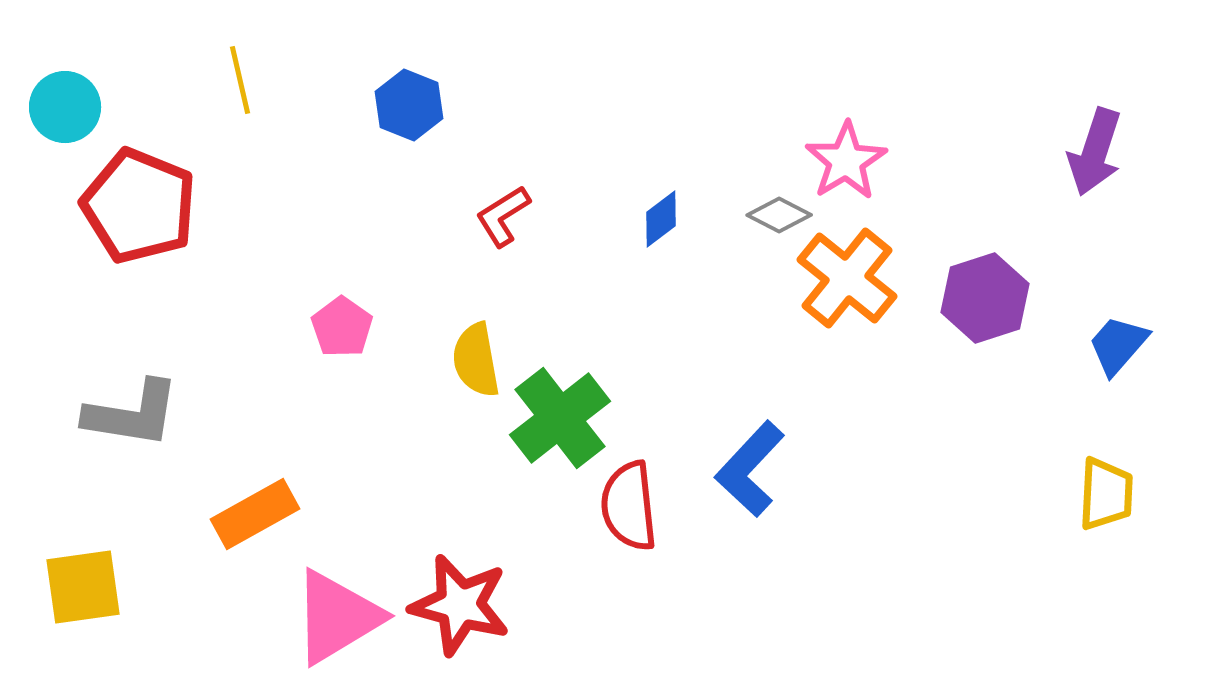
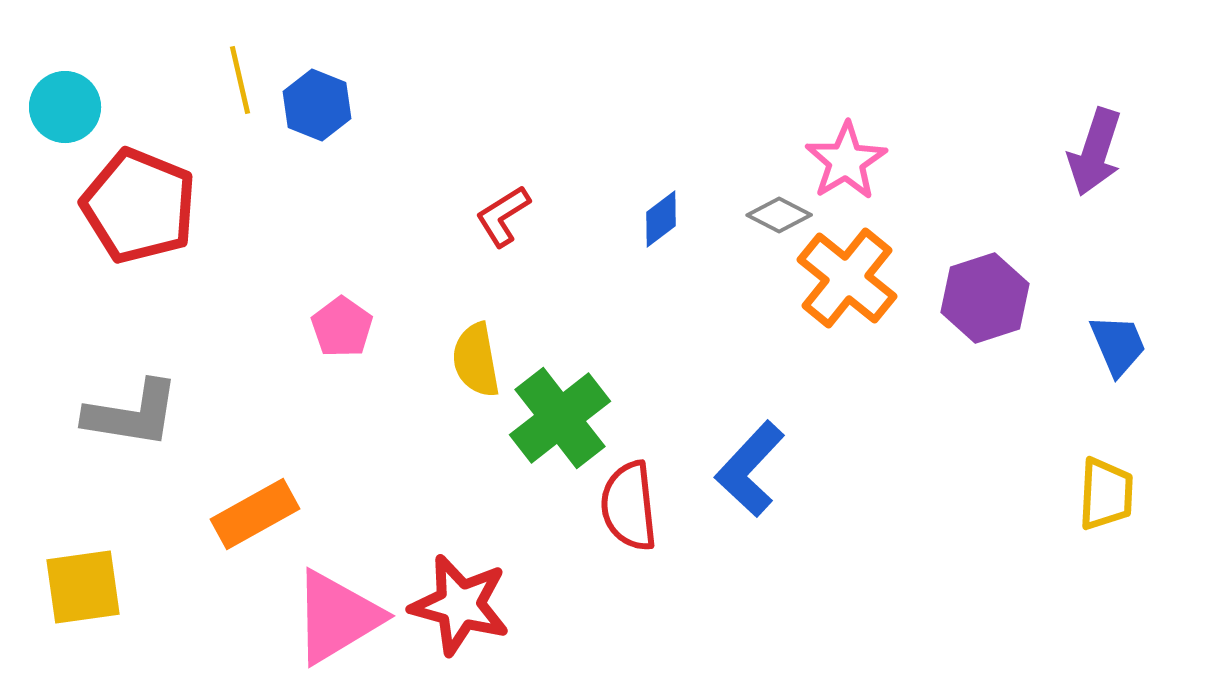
blue hexagon: moved 92 px left
blue trapezoid: rotated 116 degrees clockwise
